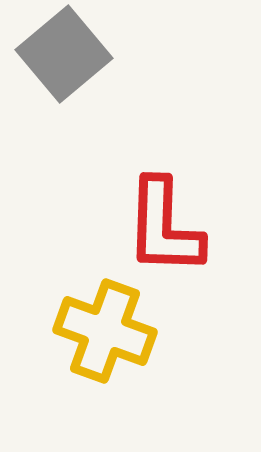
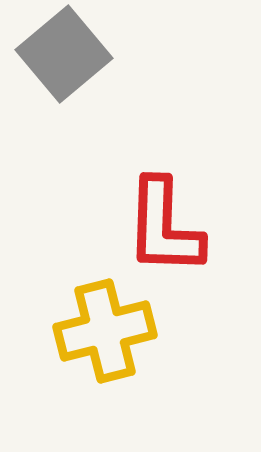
yellow cross: rotated 34 degrees counterclockwise
